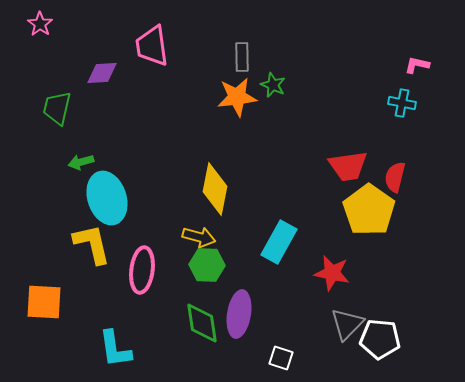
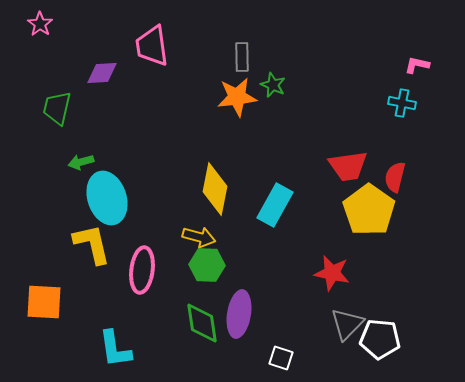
cyan rectangle: moved 4 px left, 37 px up
